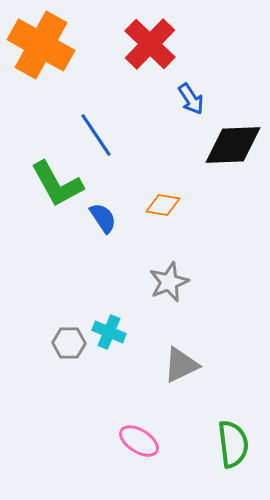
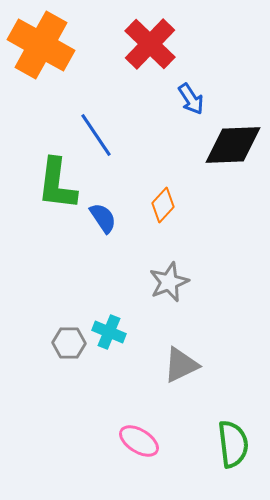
green L-shape: rotated 36 degrees clockwise
orange diamond: rotated 56 degrees counterclockwise
